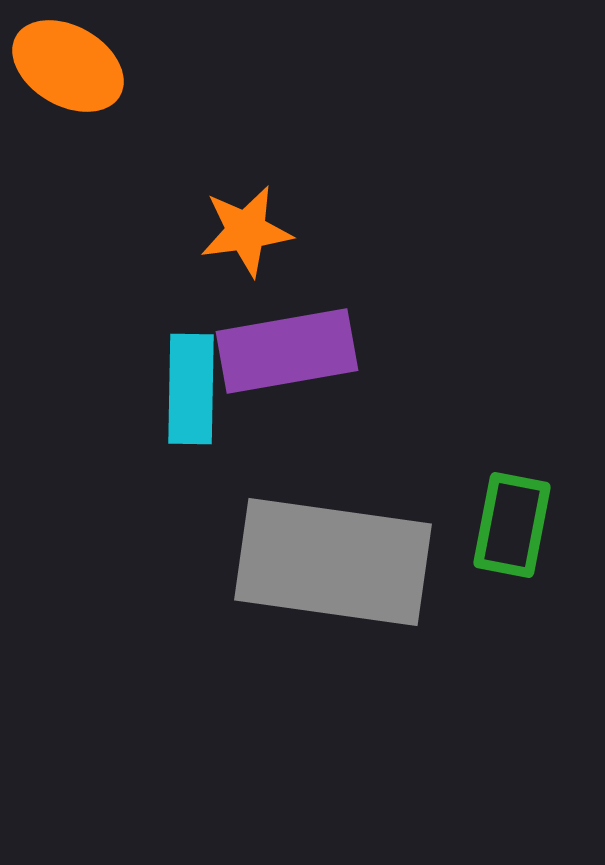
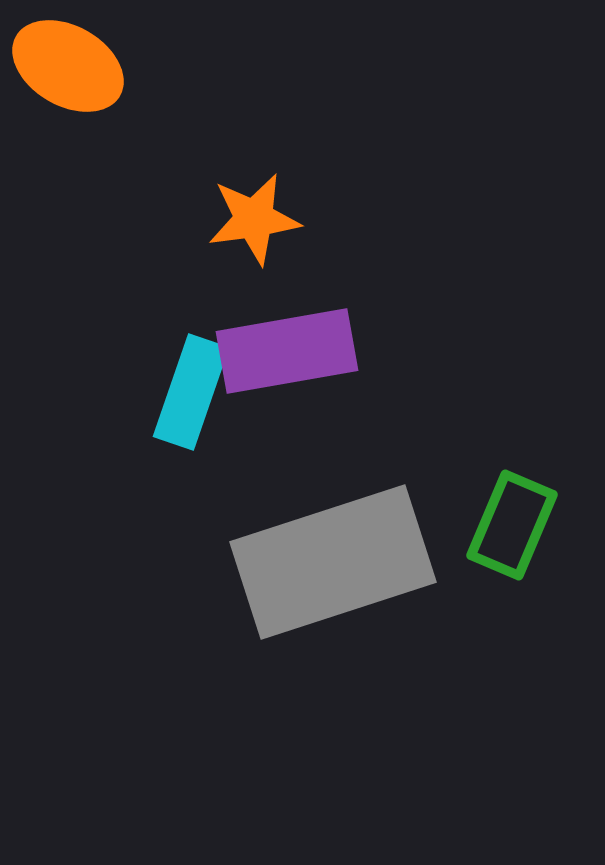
orange star: moved 8 px right, 12 px up
cyan rectangle: moved 3 px down; rotated 18 degrees clockwise
green rectangle: rotated 12 degrees clockwise
gray rectangle: rotated 26 degrees counterclockwise
